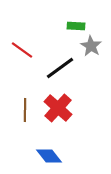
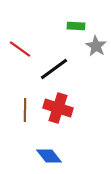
gray star: moved 5 px right
red line: moved 2 px left, 1 px up
black line: moved 6 px left, 1 px down
red cross: rotated 24 degrees counterclockwise
